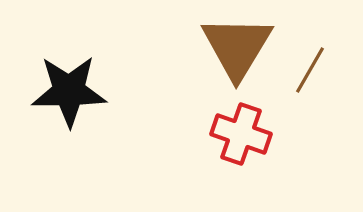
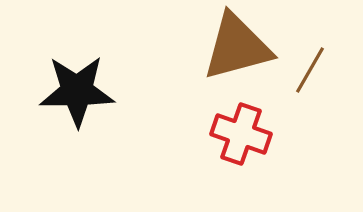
brown triangle: rotated 44 degrees clockwise
black star: moved 8 px right
